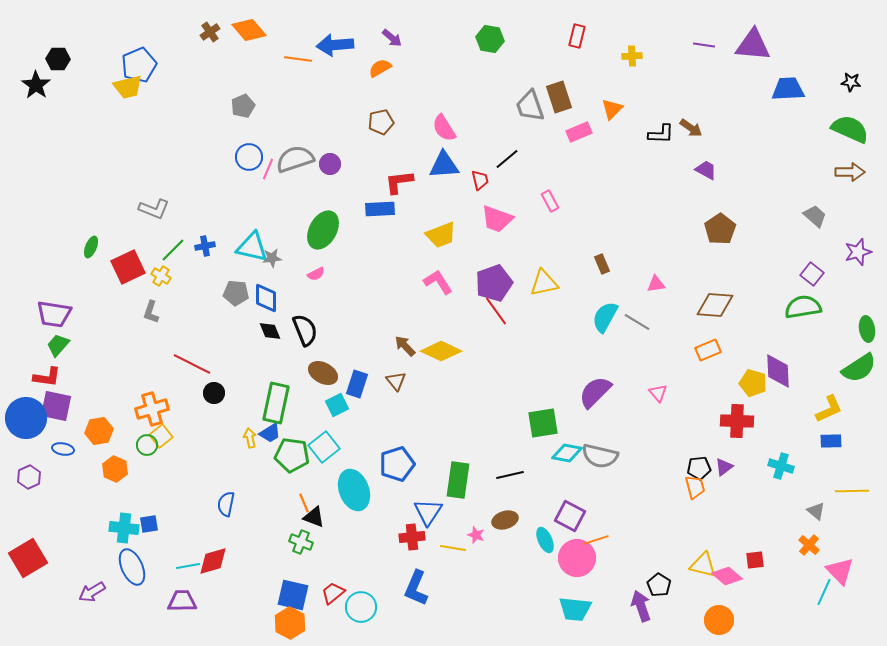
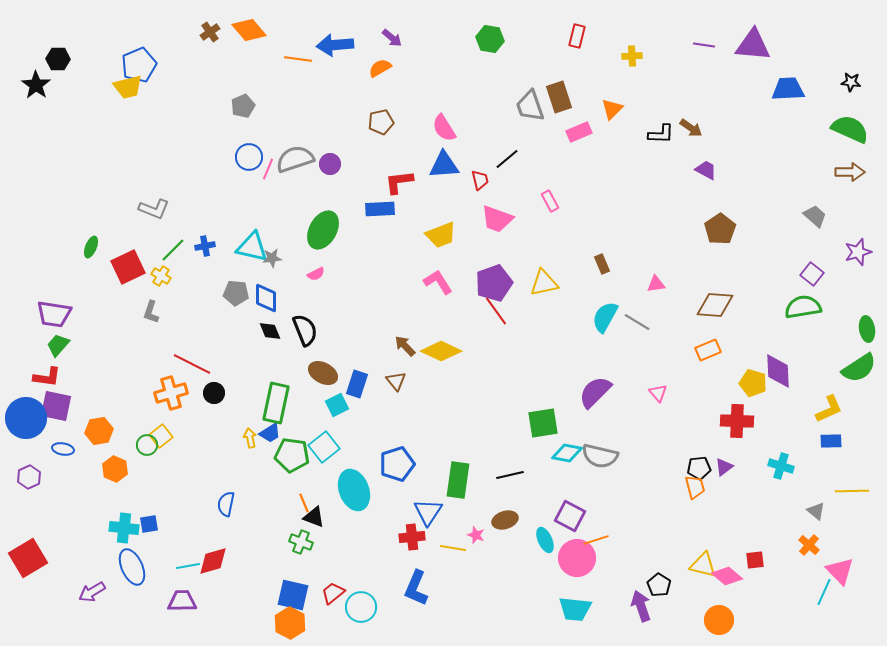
orange cross at (152, 409): moved 19 px right, 16 px up
